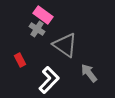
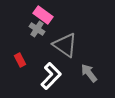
white L-shape: moved 2 px right, 4 px up
